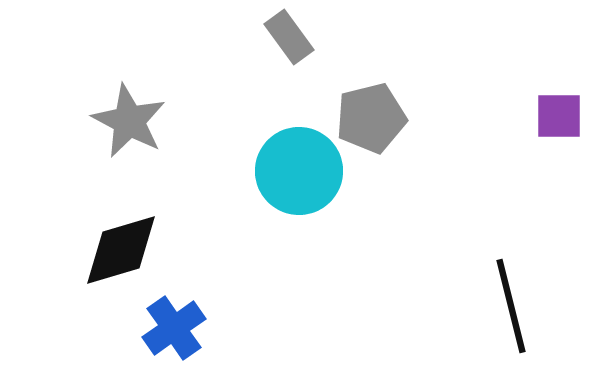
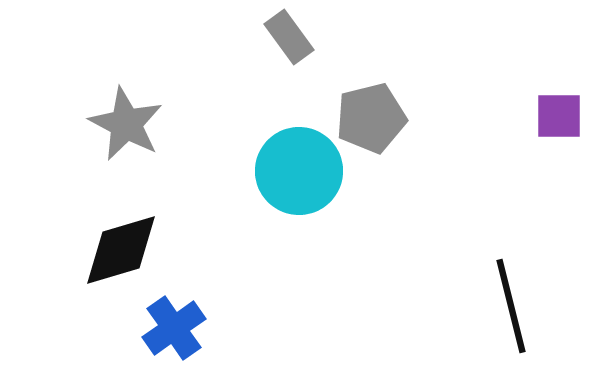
gray star: moved 3 px left, 3 px down
